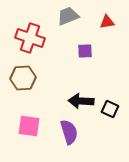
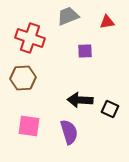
black arrow: moved 1 px left, 1 px up
